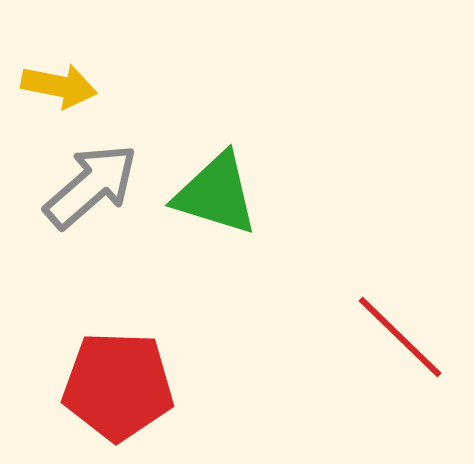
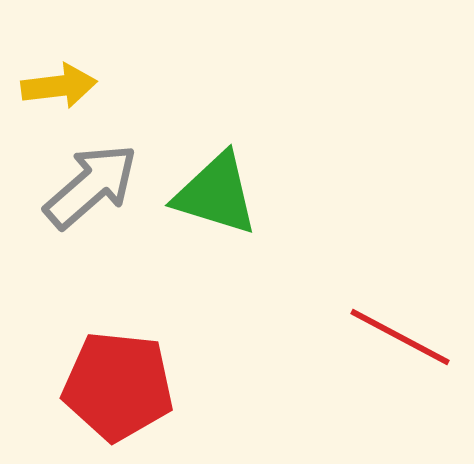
yellow arrow: rotated 18 degrees counterclockwise
red line: rotated 16 degrees counterclockwise
red pentagon: rotated 4 degrees clockwise
